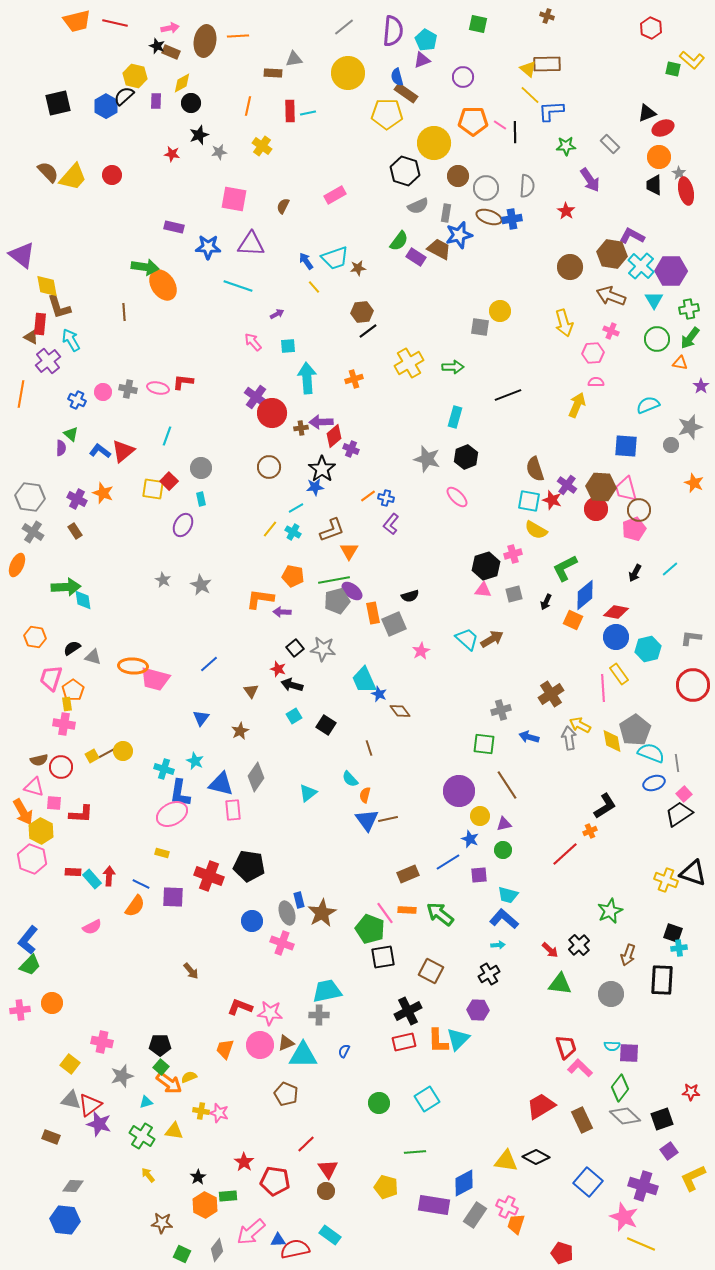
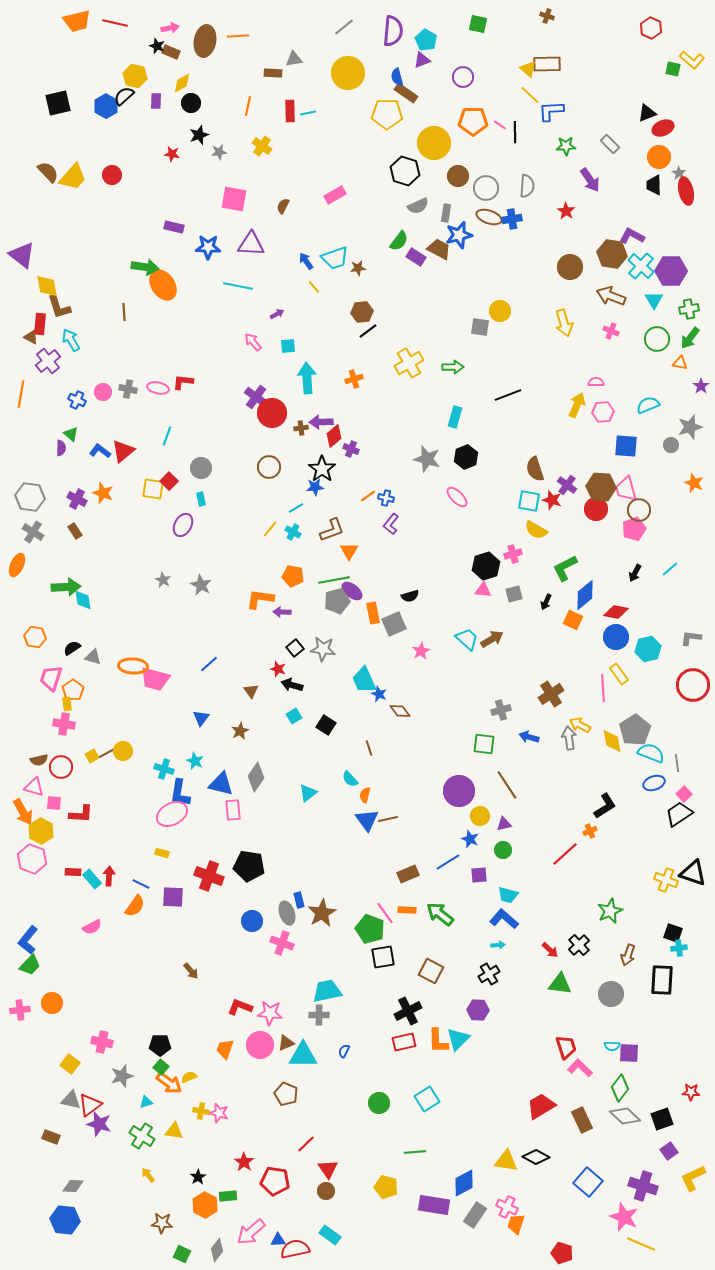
cyan line at (238, 286): rotated 8 degrees counterclockwise
pink hexagon at (593, 353): moved 10 px right, 59 px down
